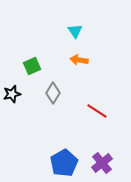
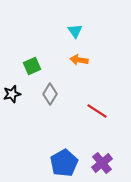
gray diamond: moved 3 px left, 1 px down
